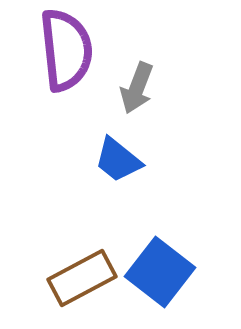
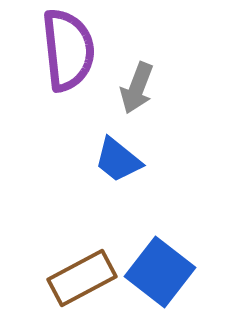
purple semicircle: moved 2 px right
